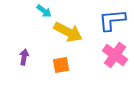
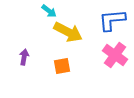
cyan arrow: moved 5 px right
orange square: moved 1 px right, 1 px down
